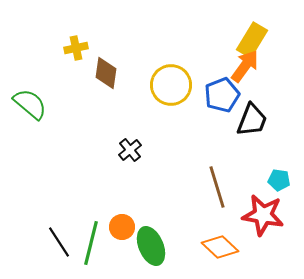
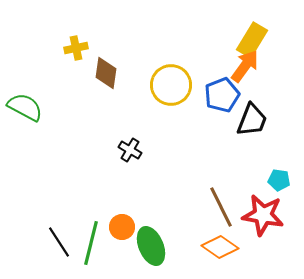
green semicircle: moved 5 px left, 3 px down; rotated 12 degrees counterclockwise
black cross: rotated 20 degrees counterclockwise
brown line: moved 4 px right, 20 px down; rotated 9 degrees counterclockwise
orange diamond: rotated 9 degrees counterclockwise
